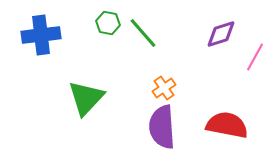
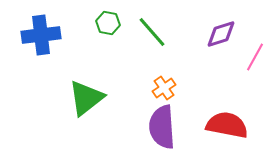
green line: moved 9 px right, 1 px up
green triangle: rotated 9 degrees clockwise
